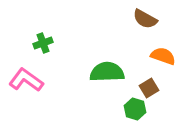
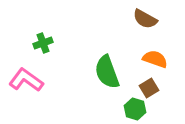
orange semicircle: moved 8 px left, 3 px down
green semicircle: rotated 108 degrees counterclockwise
